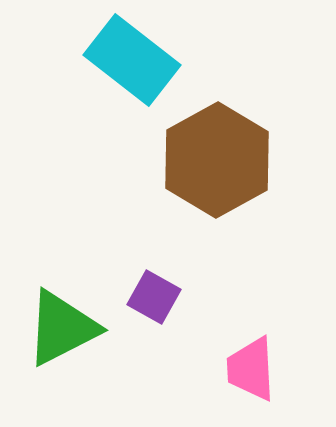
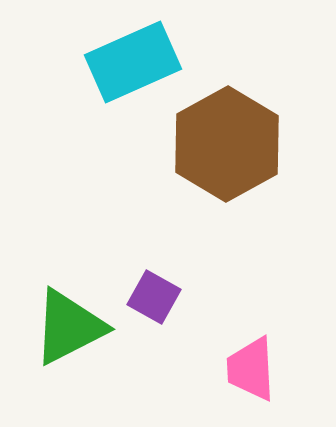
cyan rectangle: moved 1 px right, 2 px down; rotated 62 degrees counterclockwise
brown hexagon: moved 10 px right, 16 px up
green triangle: moved 7 px right, 1 px up
